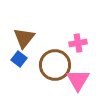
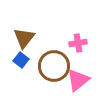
blue square: moved 2 px right, 1 px down
brown circle: moved 1 px left, 1 px down
pink triangle: rotated 20 degrees clockwise
